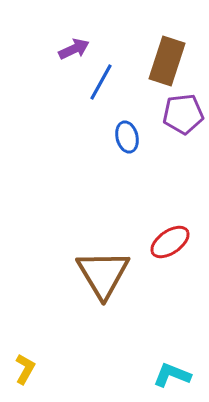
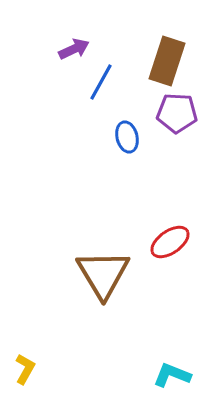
purple pentagon: moved 6 px left, 1 px up; rotated 9 degrees clockwise
